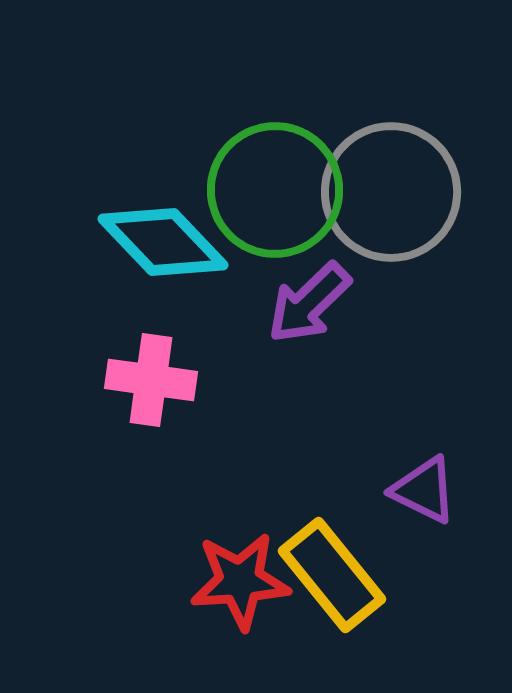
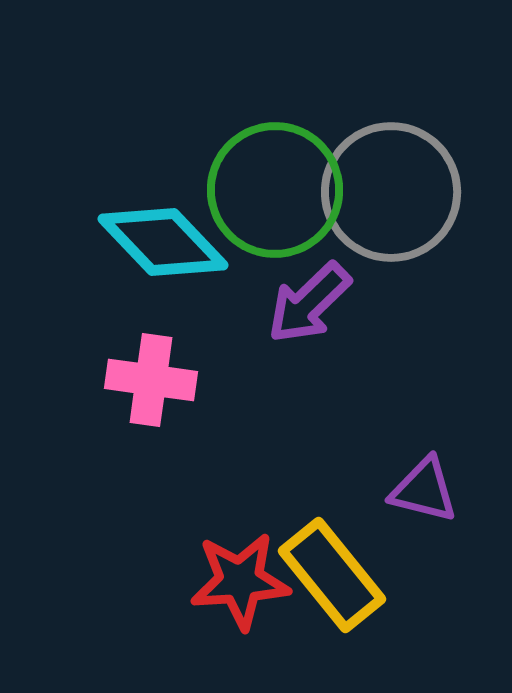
purple triangle: rotated 12 degrees counterclockwise
